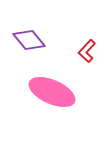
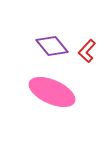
purple diamond: moved 23 px right, 6 px down
